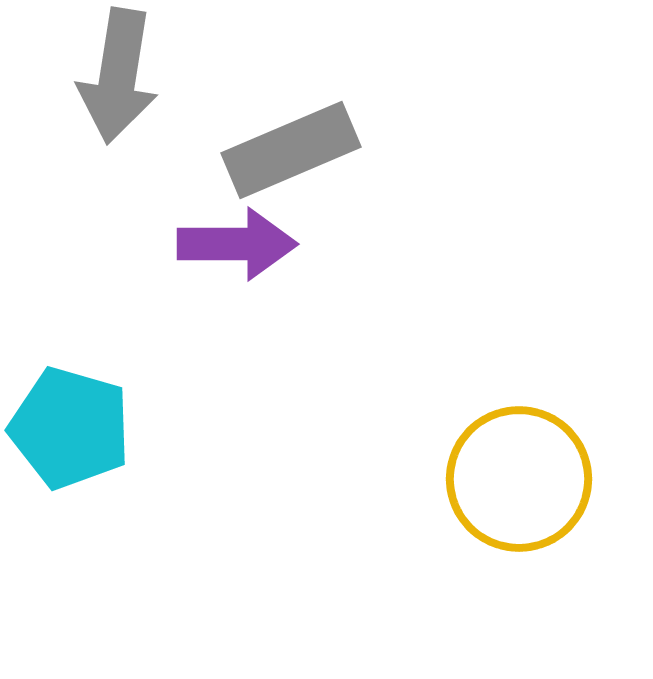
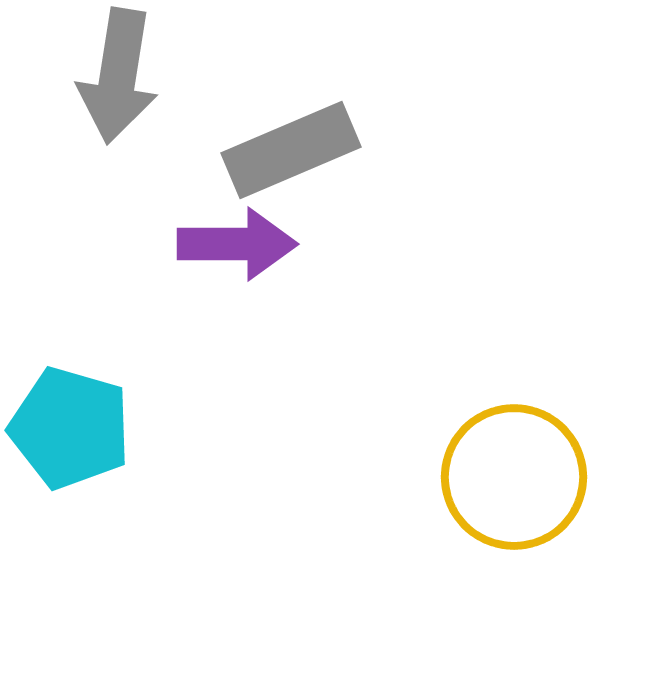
yellow circle: moved 5 px left, 2 px up
